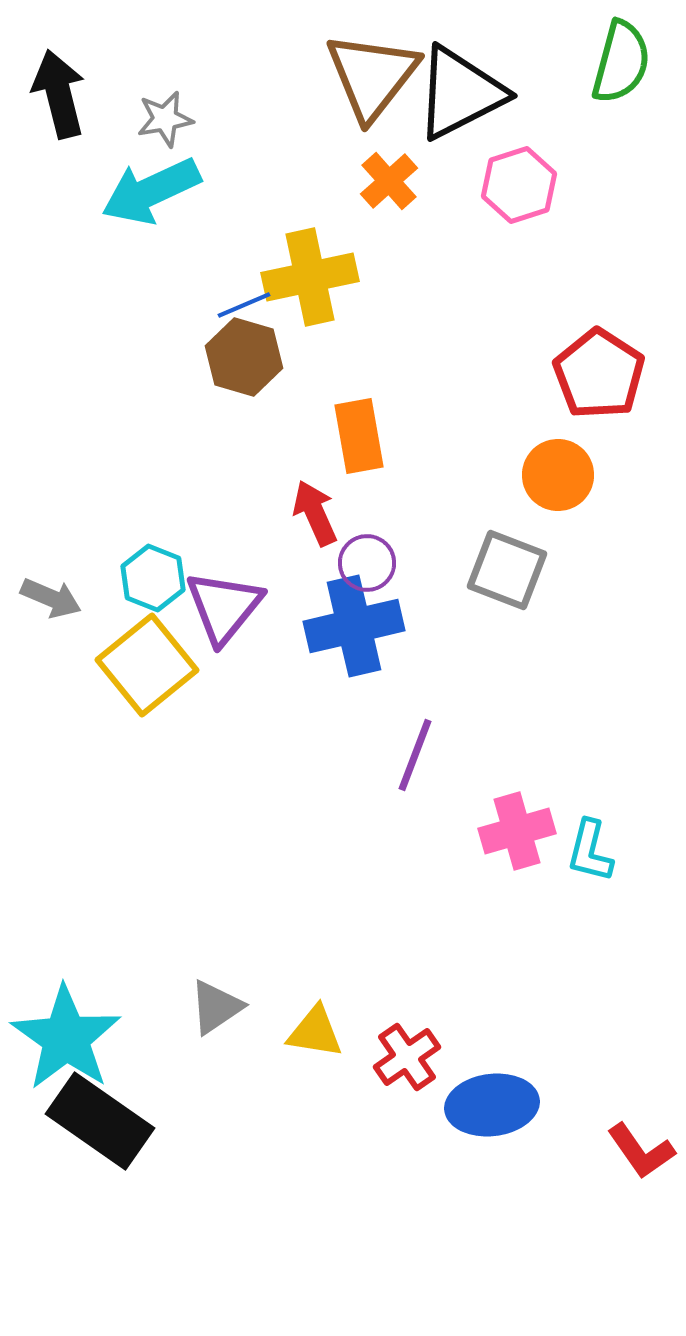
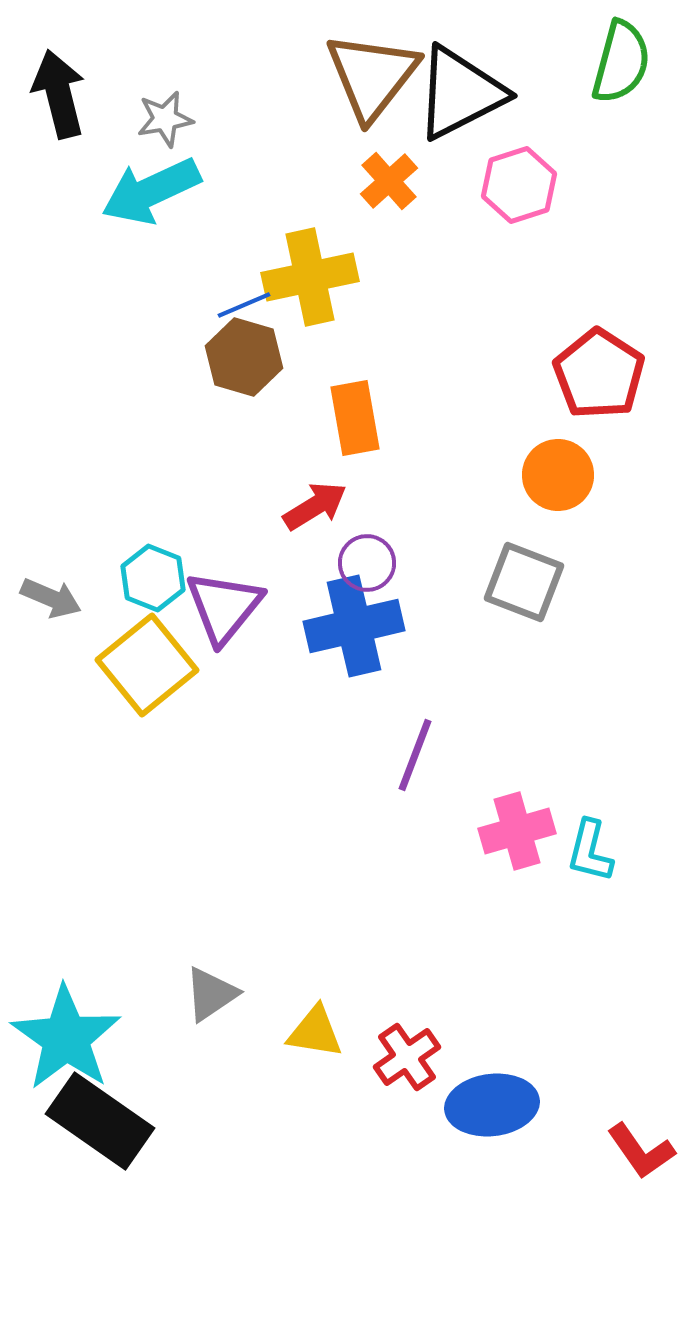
orange rectangle: moved 4 px left, 18 px up
red arrow: moved 7 px up; rotated 82 degrees clockwise
gray square: moved 17 px right, 12 px down
gray triangle: moved 5 px left, 13 px up
